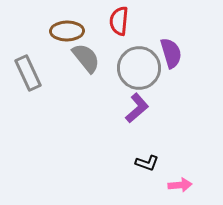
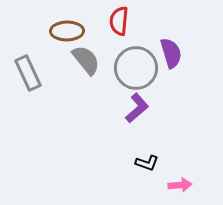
gray semicircle: moved 2 px down
gray circle: moved 3 px left
